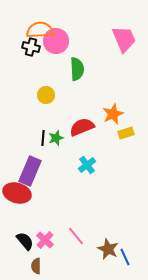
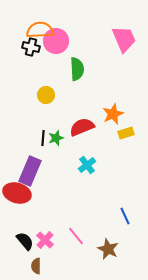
blue line: moved 41 px up
